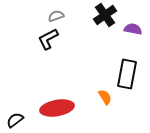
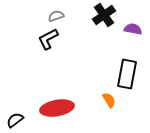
black cross: moved 1 px left
orange semicircle: moved 4 px right, 3 px down
